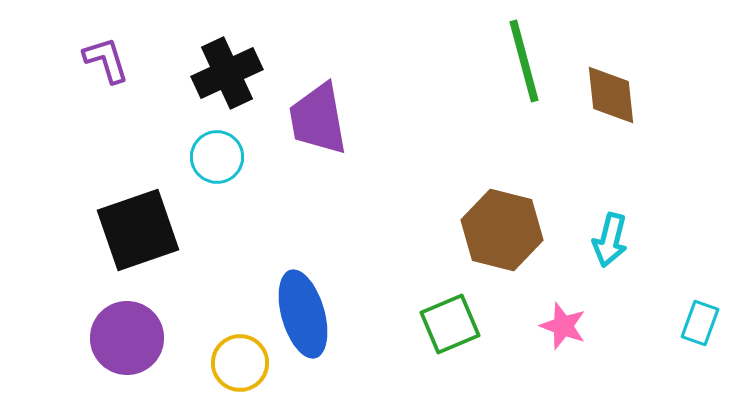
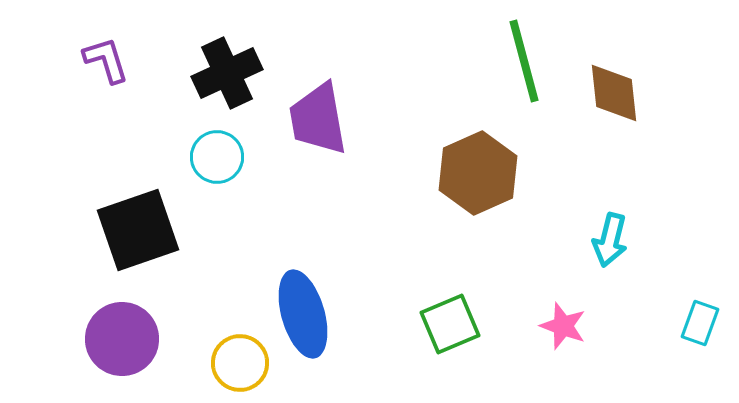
brown diamond: moved 3 px right, 2 px up
brown hexagon: moved 24 px left, 57 px up; rotated 22 degrees clockwise
purple circle: moved 5 px left, 1 px down
